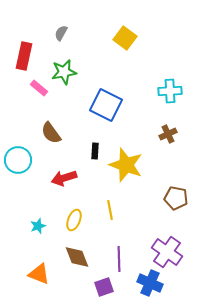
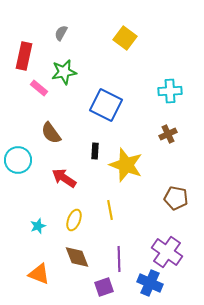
red arrow: rotated 50 degrees clockwise
